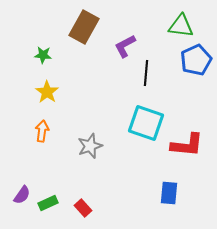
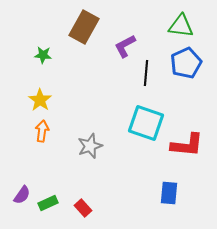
blue pentagon: moved 10 px left, 3 px down
yellow star: moved 7 px left, 8 px down
